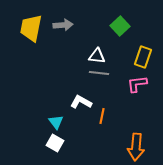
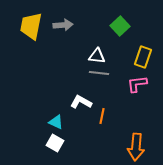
yellow trapezoid: moved 2 px up
cyan triangle: rotated 28 degrees counterclockwise
